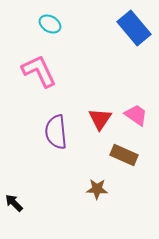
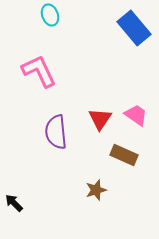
cyan ellipse: moved 9 px up; rotated 40 degrees clockwise
brown star: moved 1 px left, 1 px down; rotated 20 degrees counterclockwise
